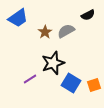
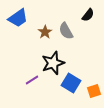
black semicircle: rotated 24 degrees counterclockwise
gray semicircle: rotated 90 degrees counterclockwise
purple line: moved 2 px right, 1 px down
orange square: moved 6 px down
